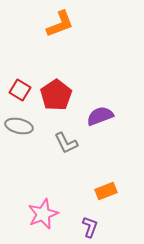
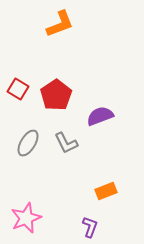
red square: moved 2 px left, 1 px up
gray ellipse: moved 9 px right, 17 px down; rotated 72 degrees counterclockwise
pink star: moved 17 px left, 4 px down
